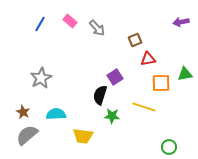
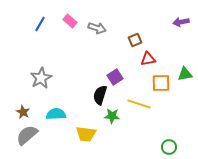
gray arrow: rotated 30 degrees counterclockwise
yellow line: moved 5 px left, 3 px up
yellow trapezoid: moved 3 px right, 2 px up
